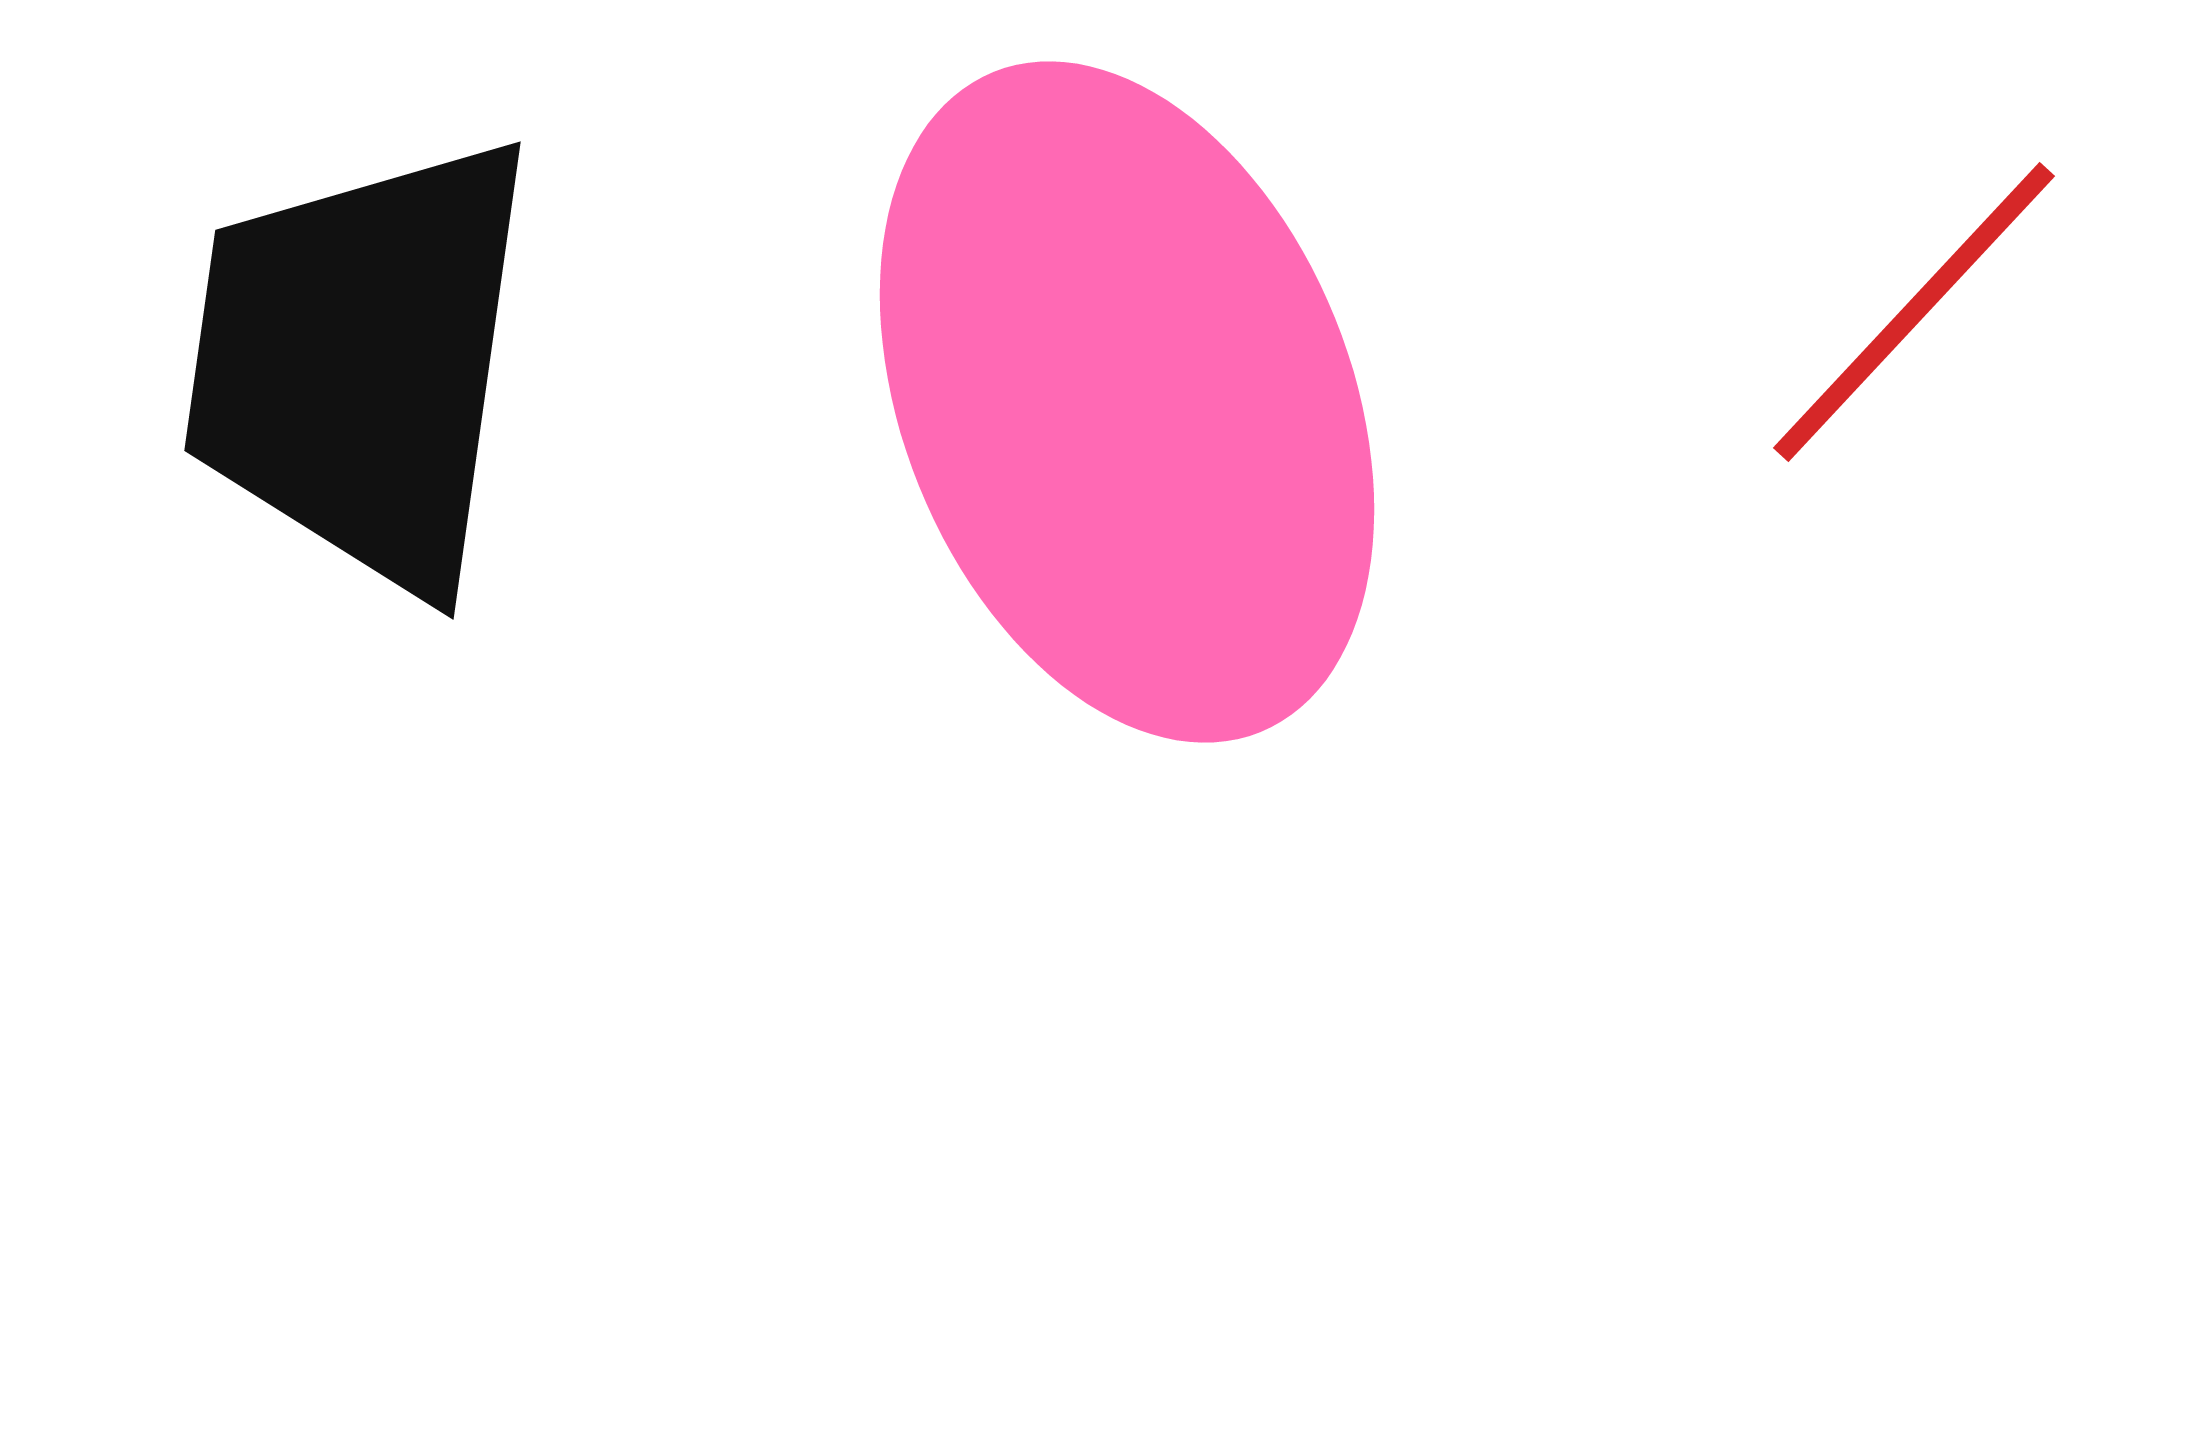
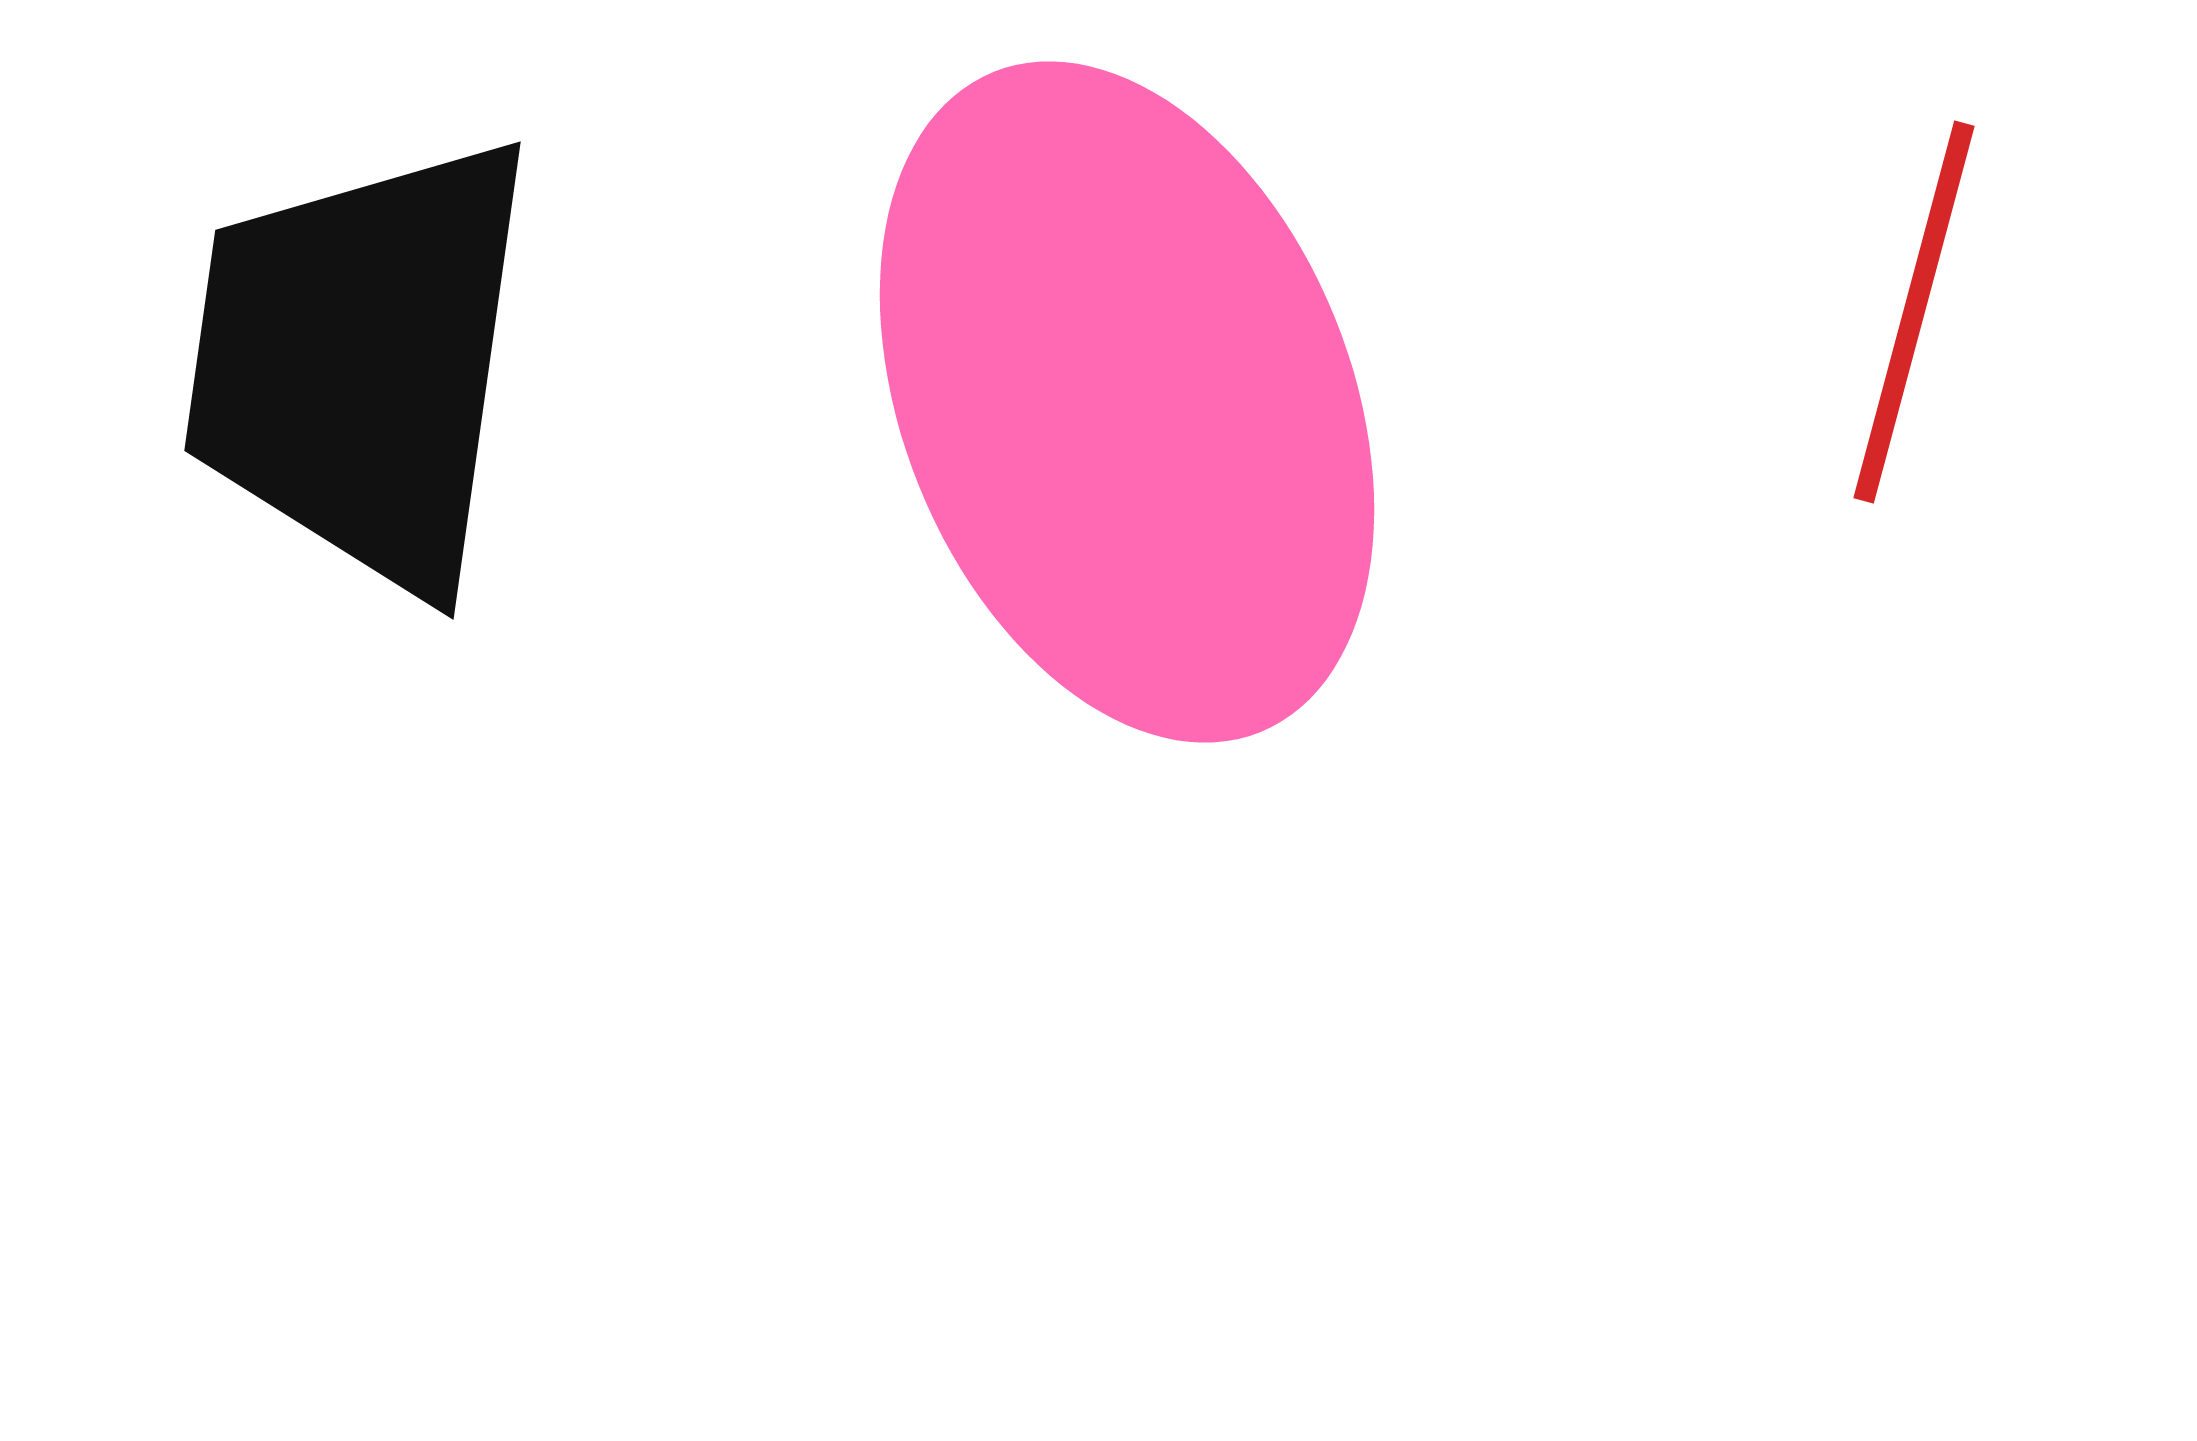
red line: rotated 28 degrees counterclockwise
